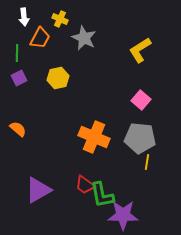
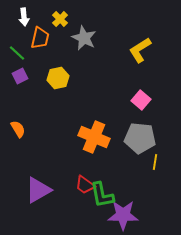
yellow cross: rotated 21 degrees clockwise
orange trapezoid: rotated 15 degrees counterclockwise
green line: rotated 48 degrees counterclockwise
purple square: moved 1 px right, 2 px up
orange semicircle: rotated 18 degrees clockwise
yellow line: moved 8 px right
